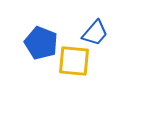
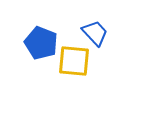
blue trapezoid: rotated 84 degrees counterclockwise
